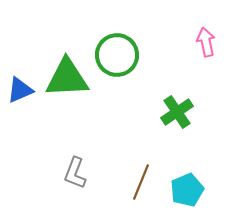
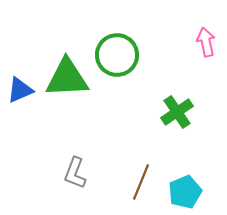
cyan pentagon: moved 2 px left, 2 px down
